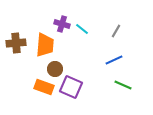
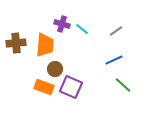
gray line: rotated 24 degrees clockwise
green line: rotated 18 degrees clockwise
